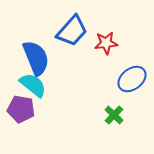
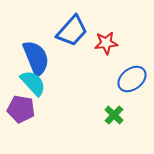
cyan semicircle: moved 2 px up; rotated 8 degrees clockwise
